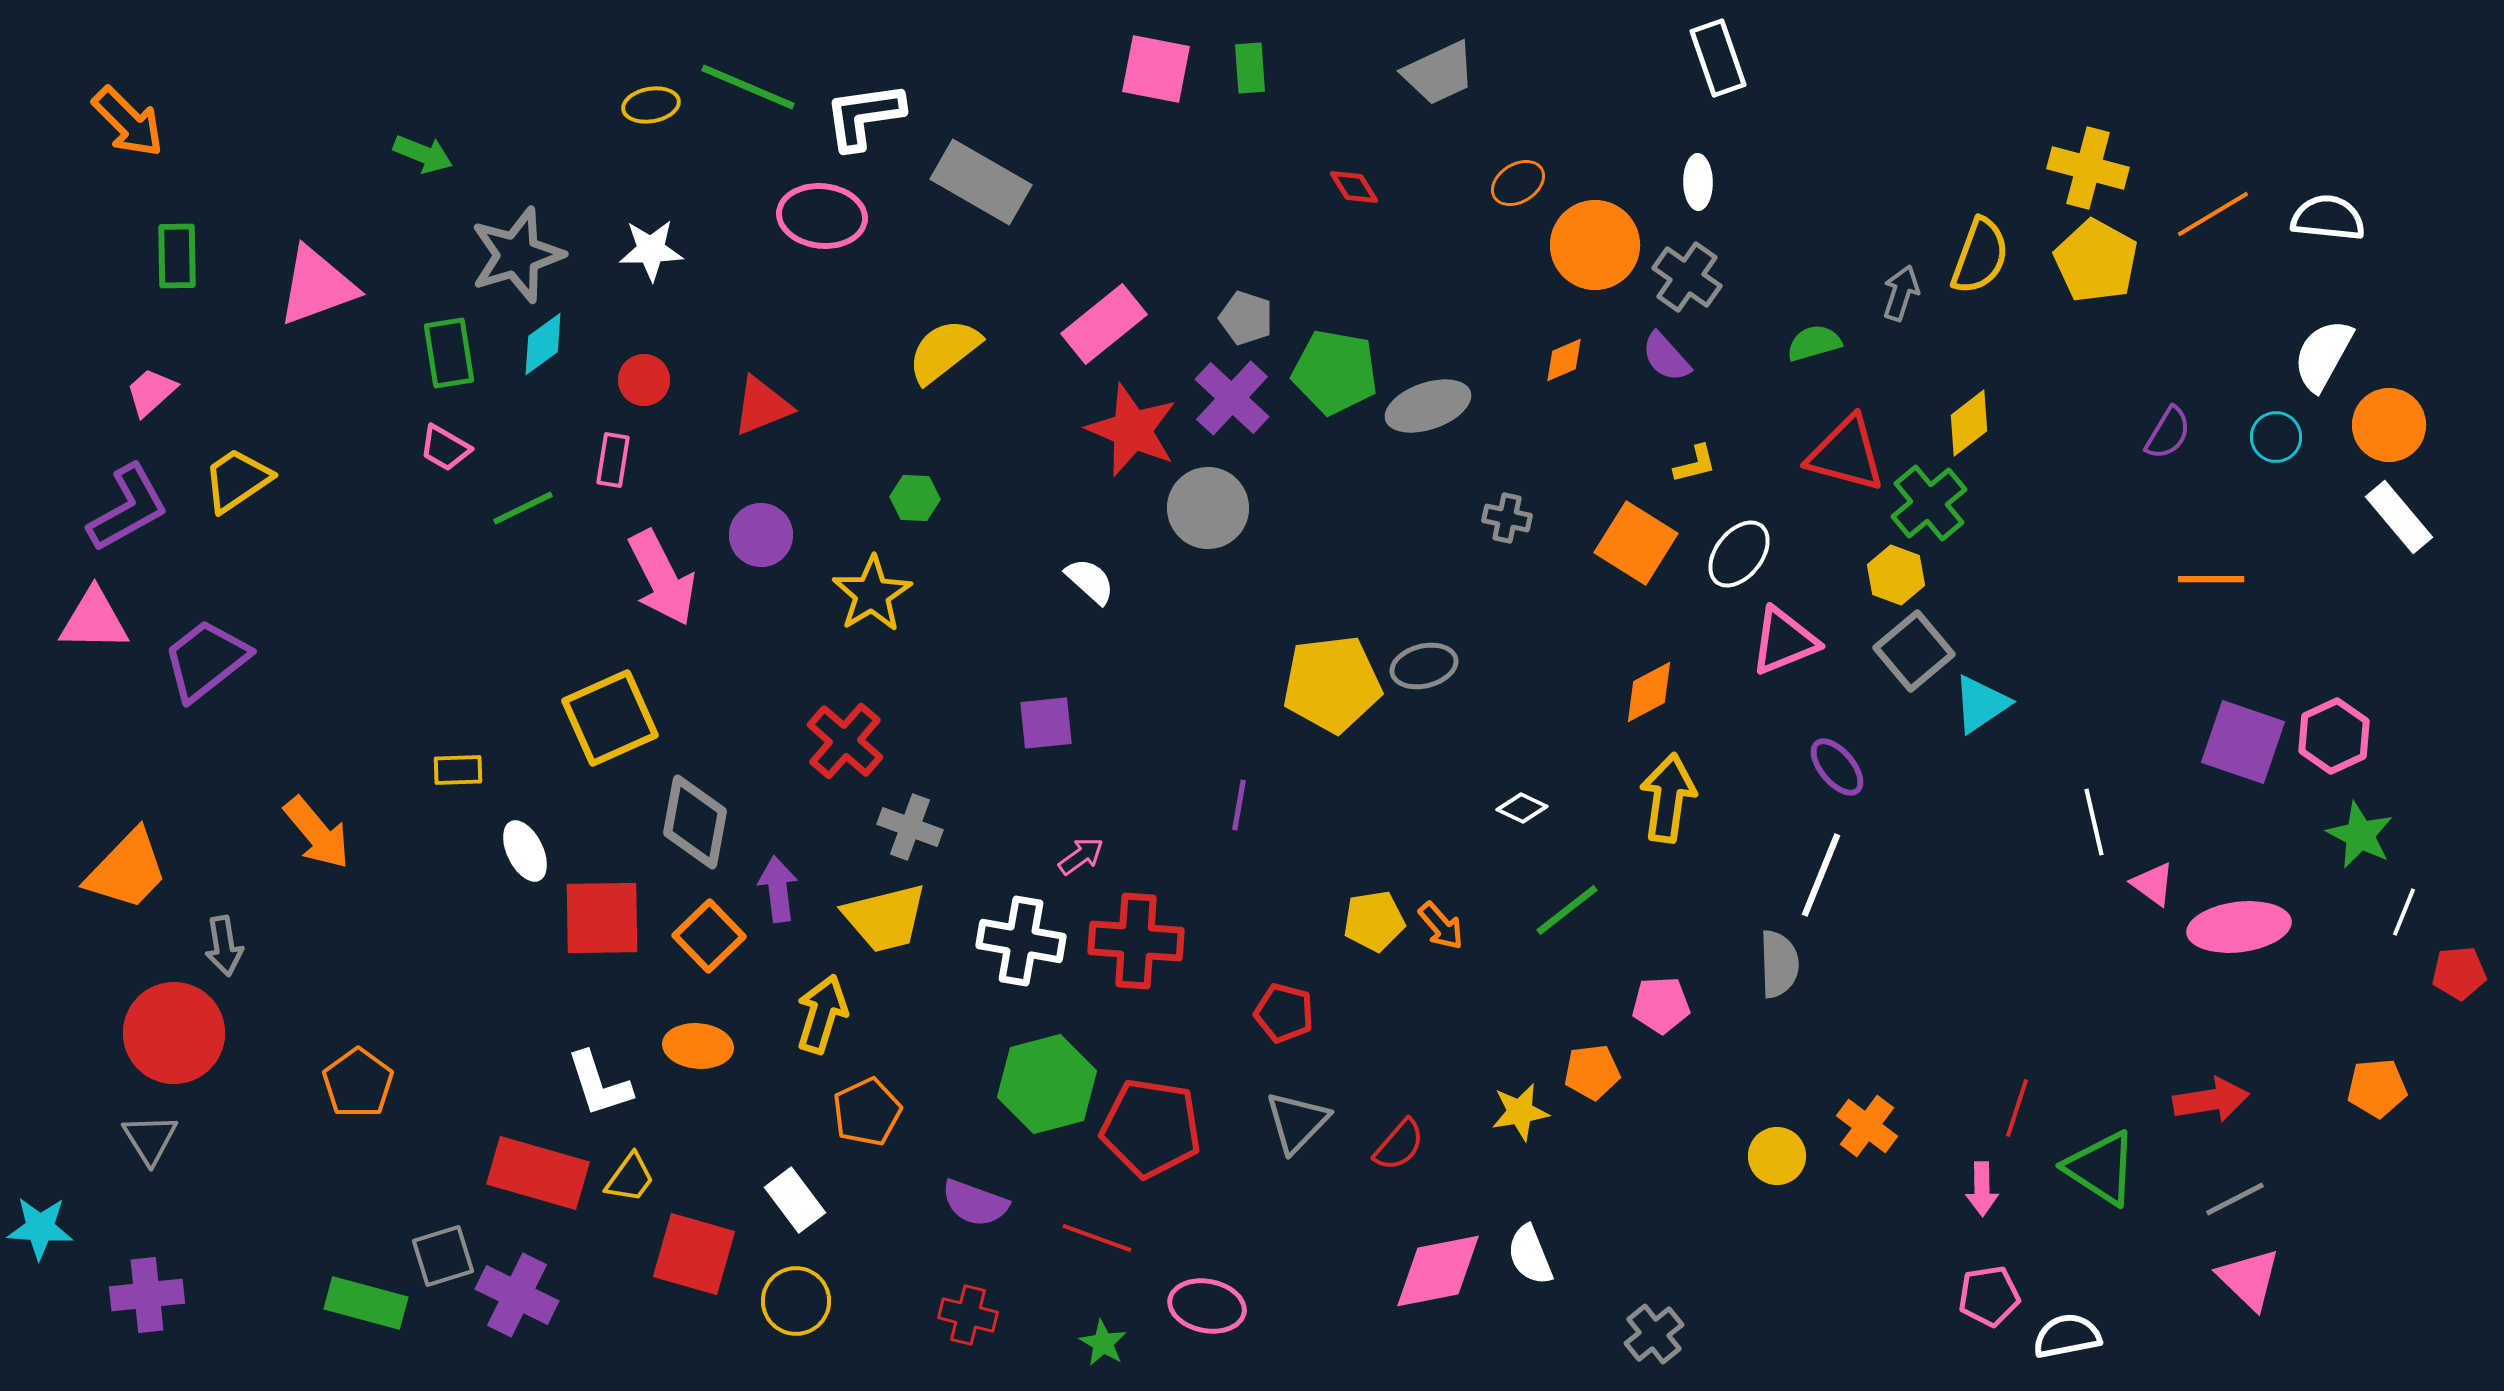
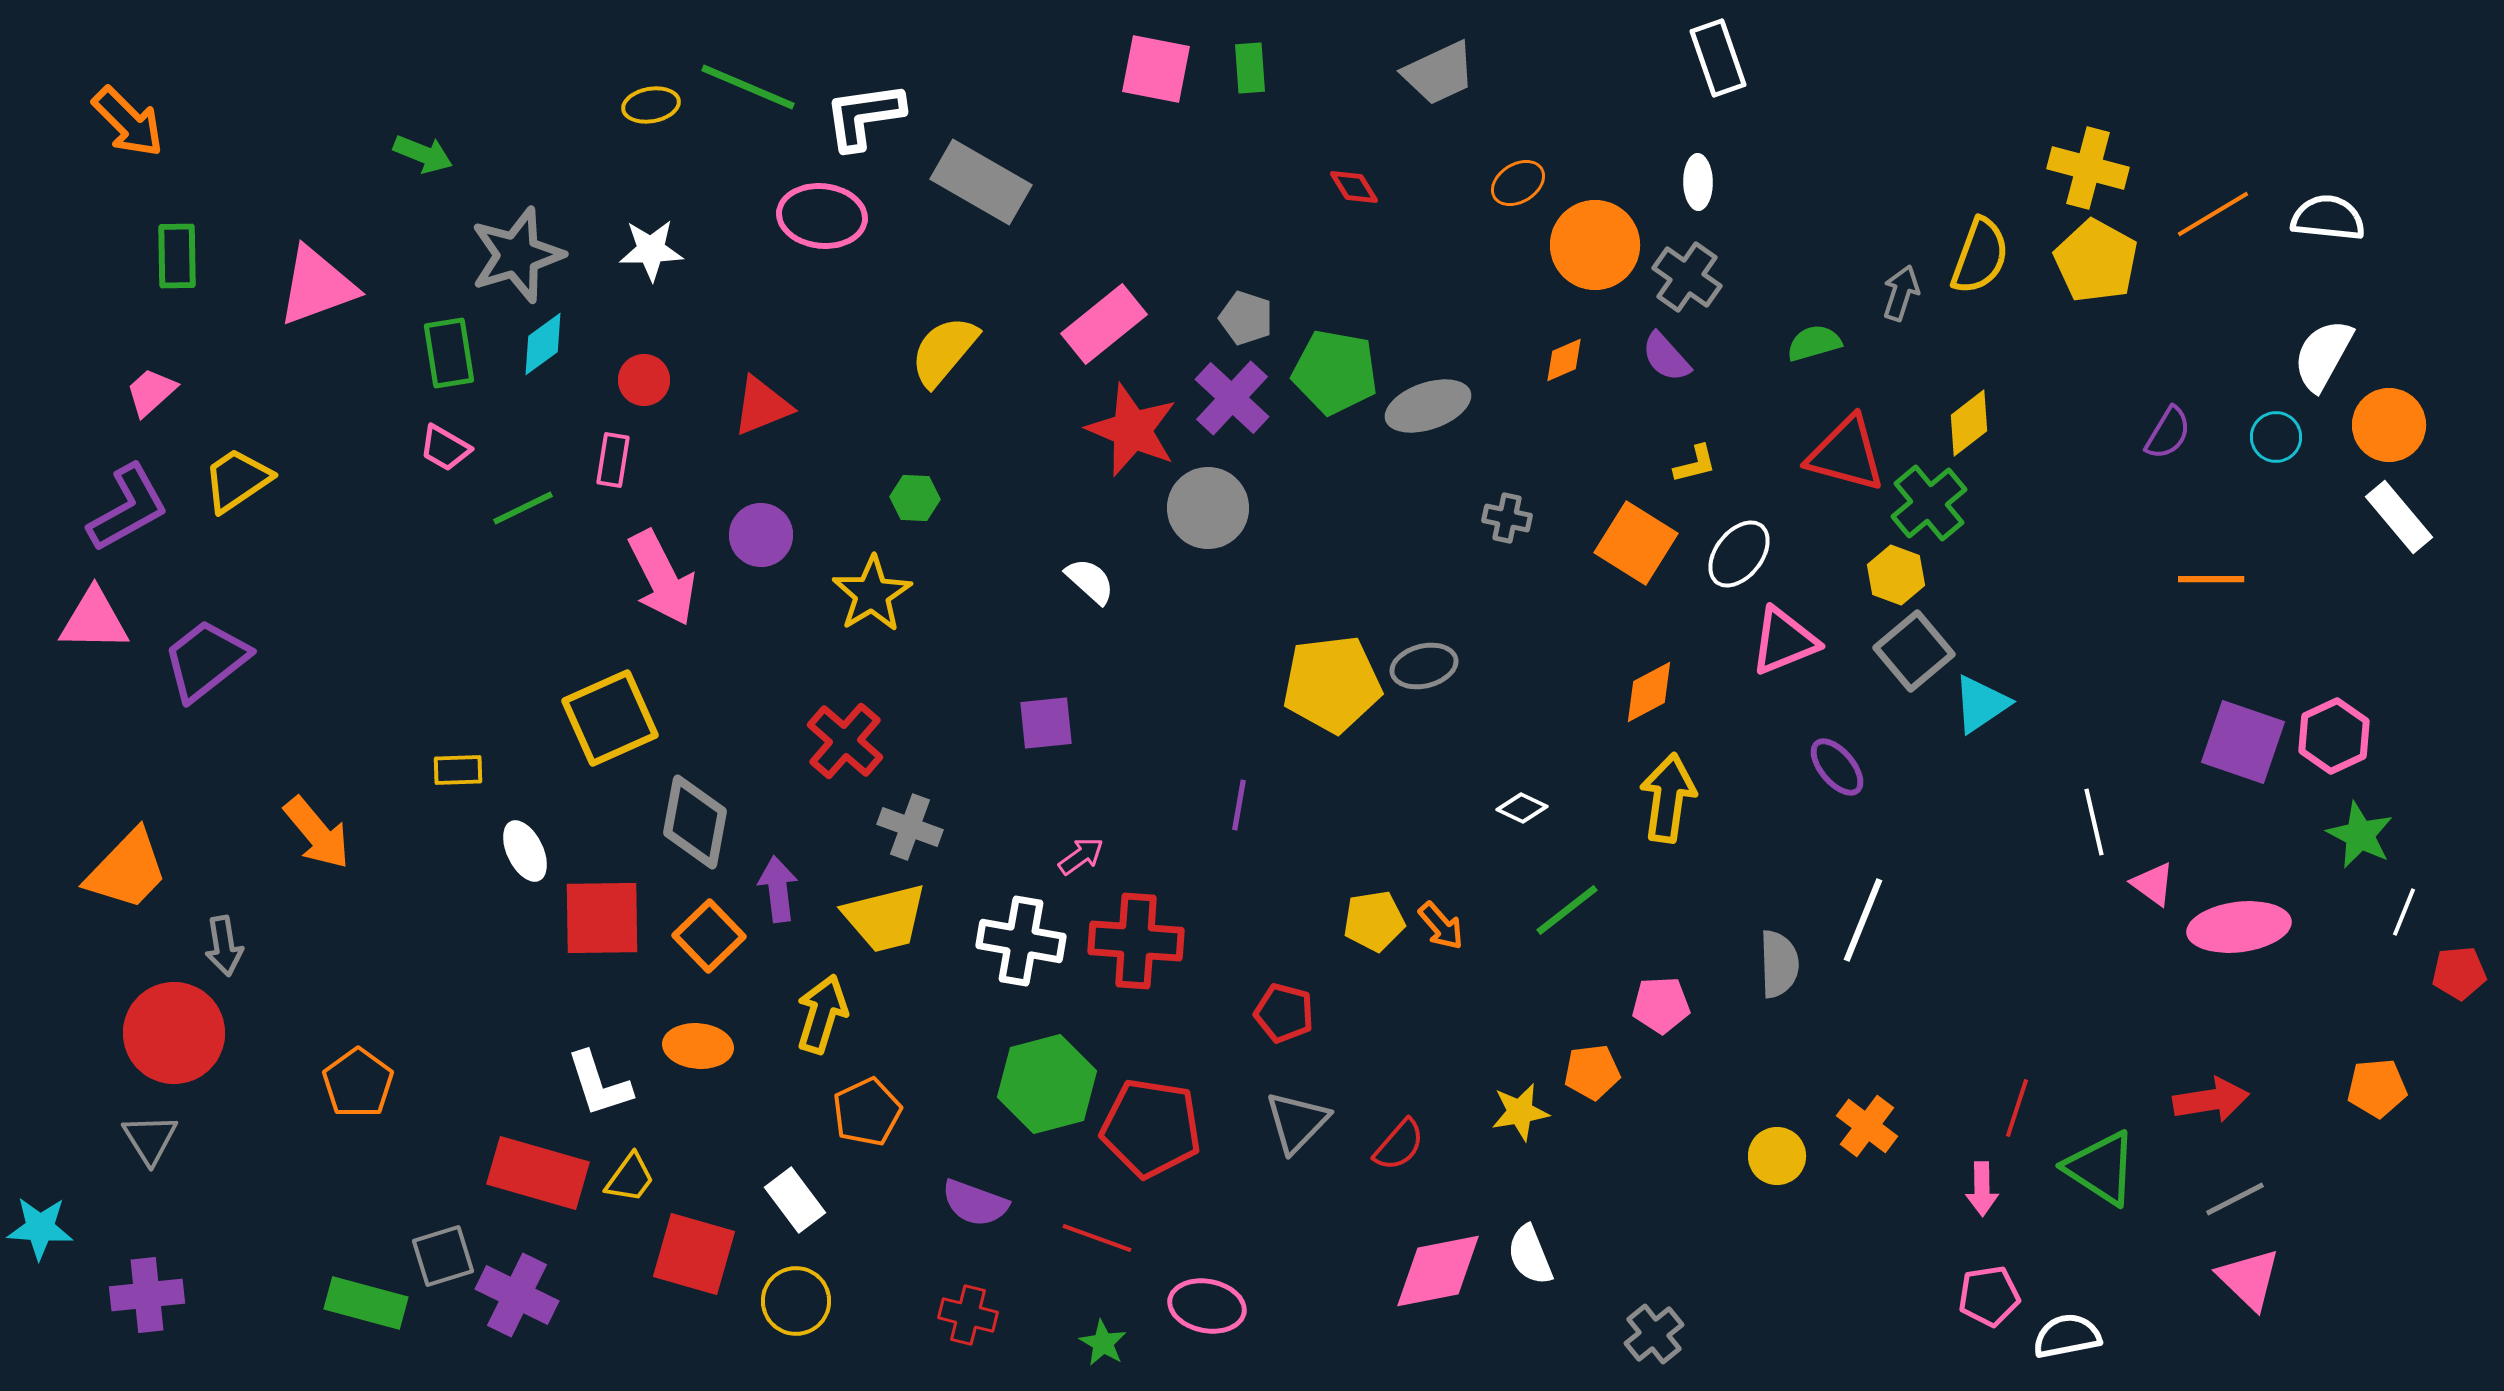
yellow semicircle at (944, 351): rotated 12 degrees counterclockwise
white line at (1821, 875): moved 42 px right, 45 px down
